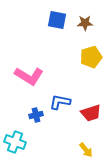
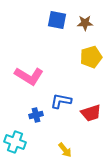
blue L-shape: moved 1 px right, 1 px up
yellow arrow: moved 21 px left
